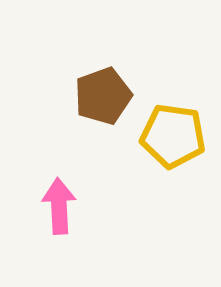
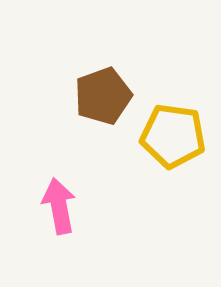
pink arrow: rotated 8 degrees counterclockwise
